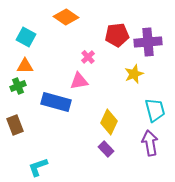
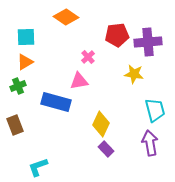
cyan square: rotated 30 degrees counterclockwise
orange triangle: moved 4 px up; rotated 30 degrees counterclockwise
yellow star: rotated 30 degrees clockwise
yellow diamond: moved 8 px left, 2 px down
